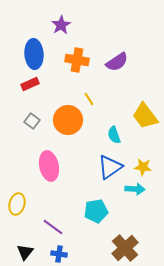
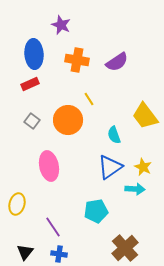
purple star: rotated 18 degrees counterclockwise
yellow star: rotated 18 degrees clockwise
purple line: rotated 20 degrees clockwise
